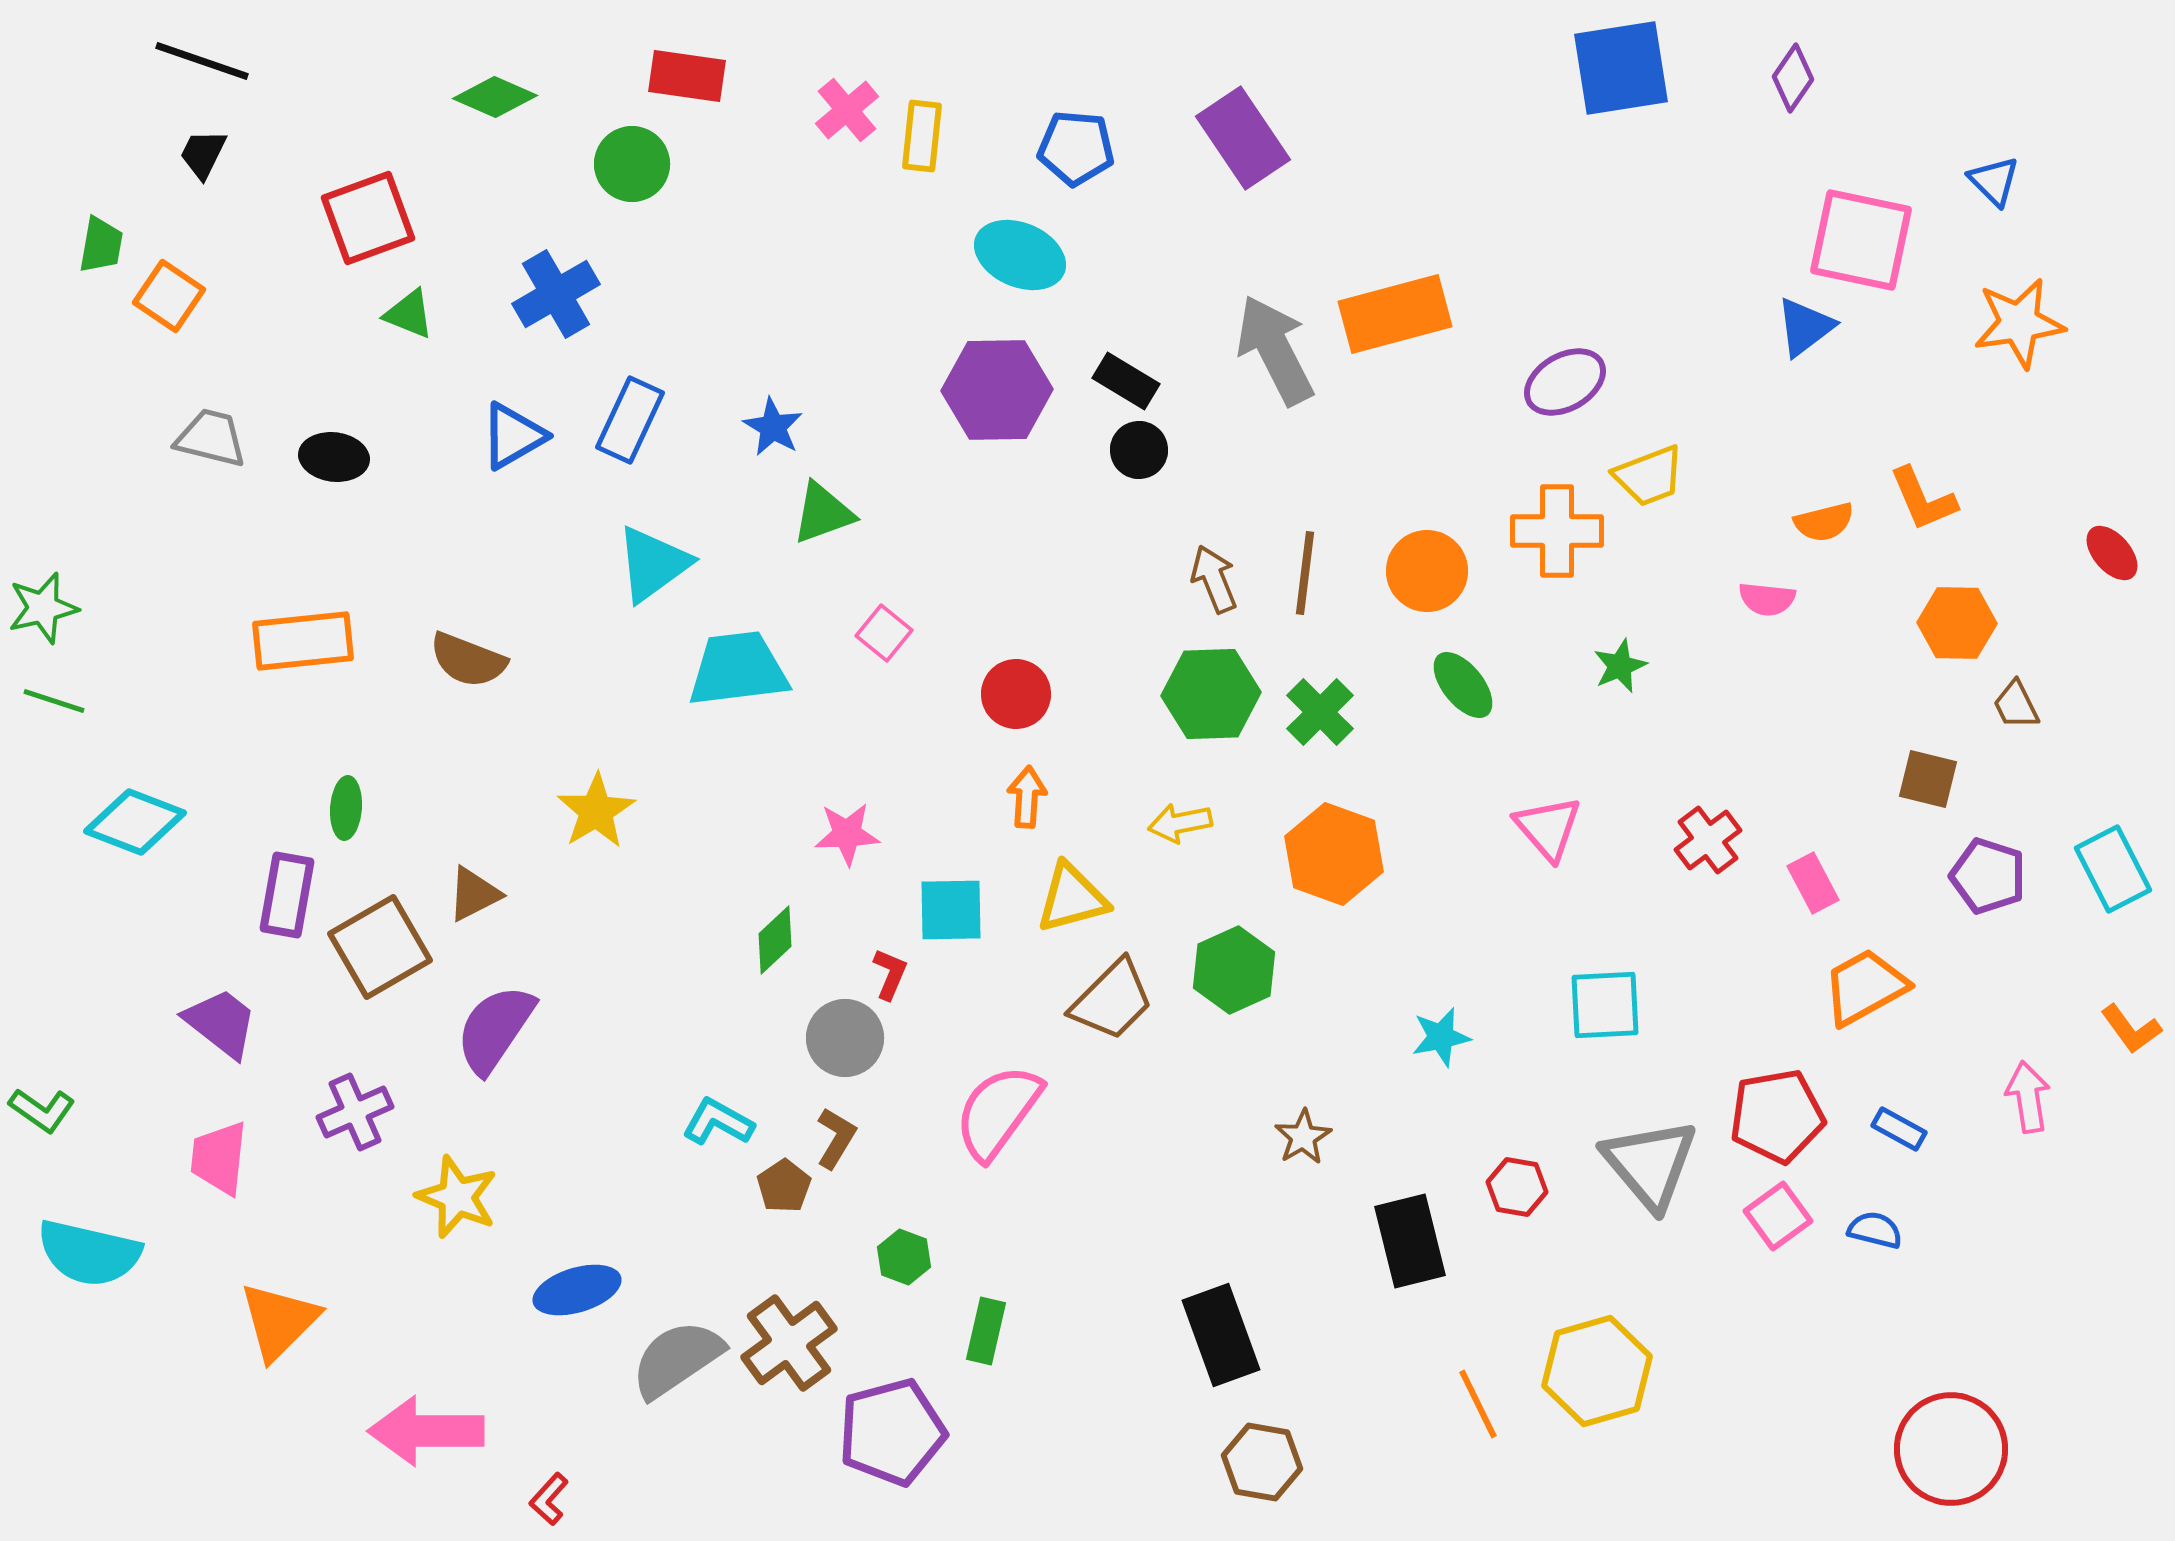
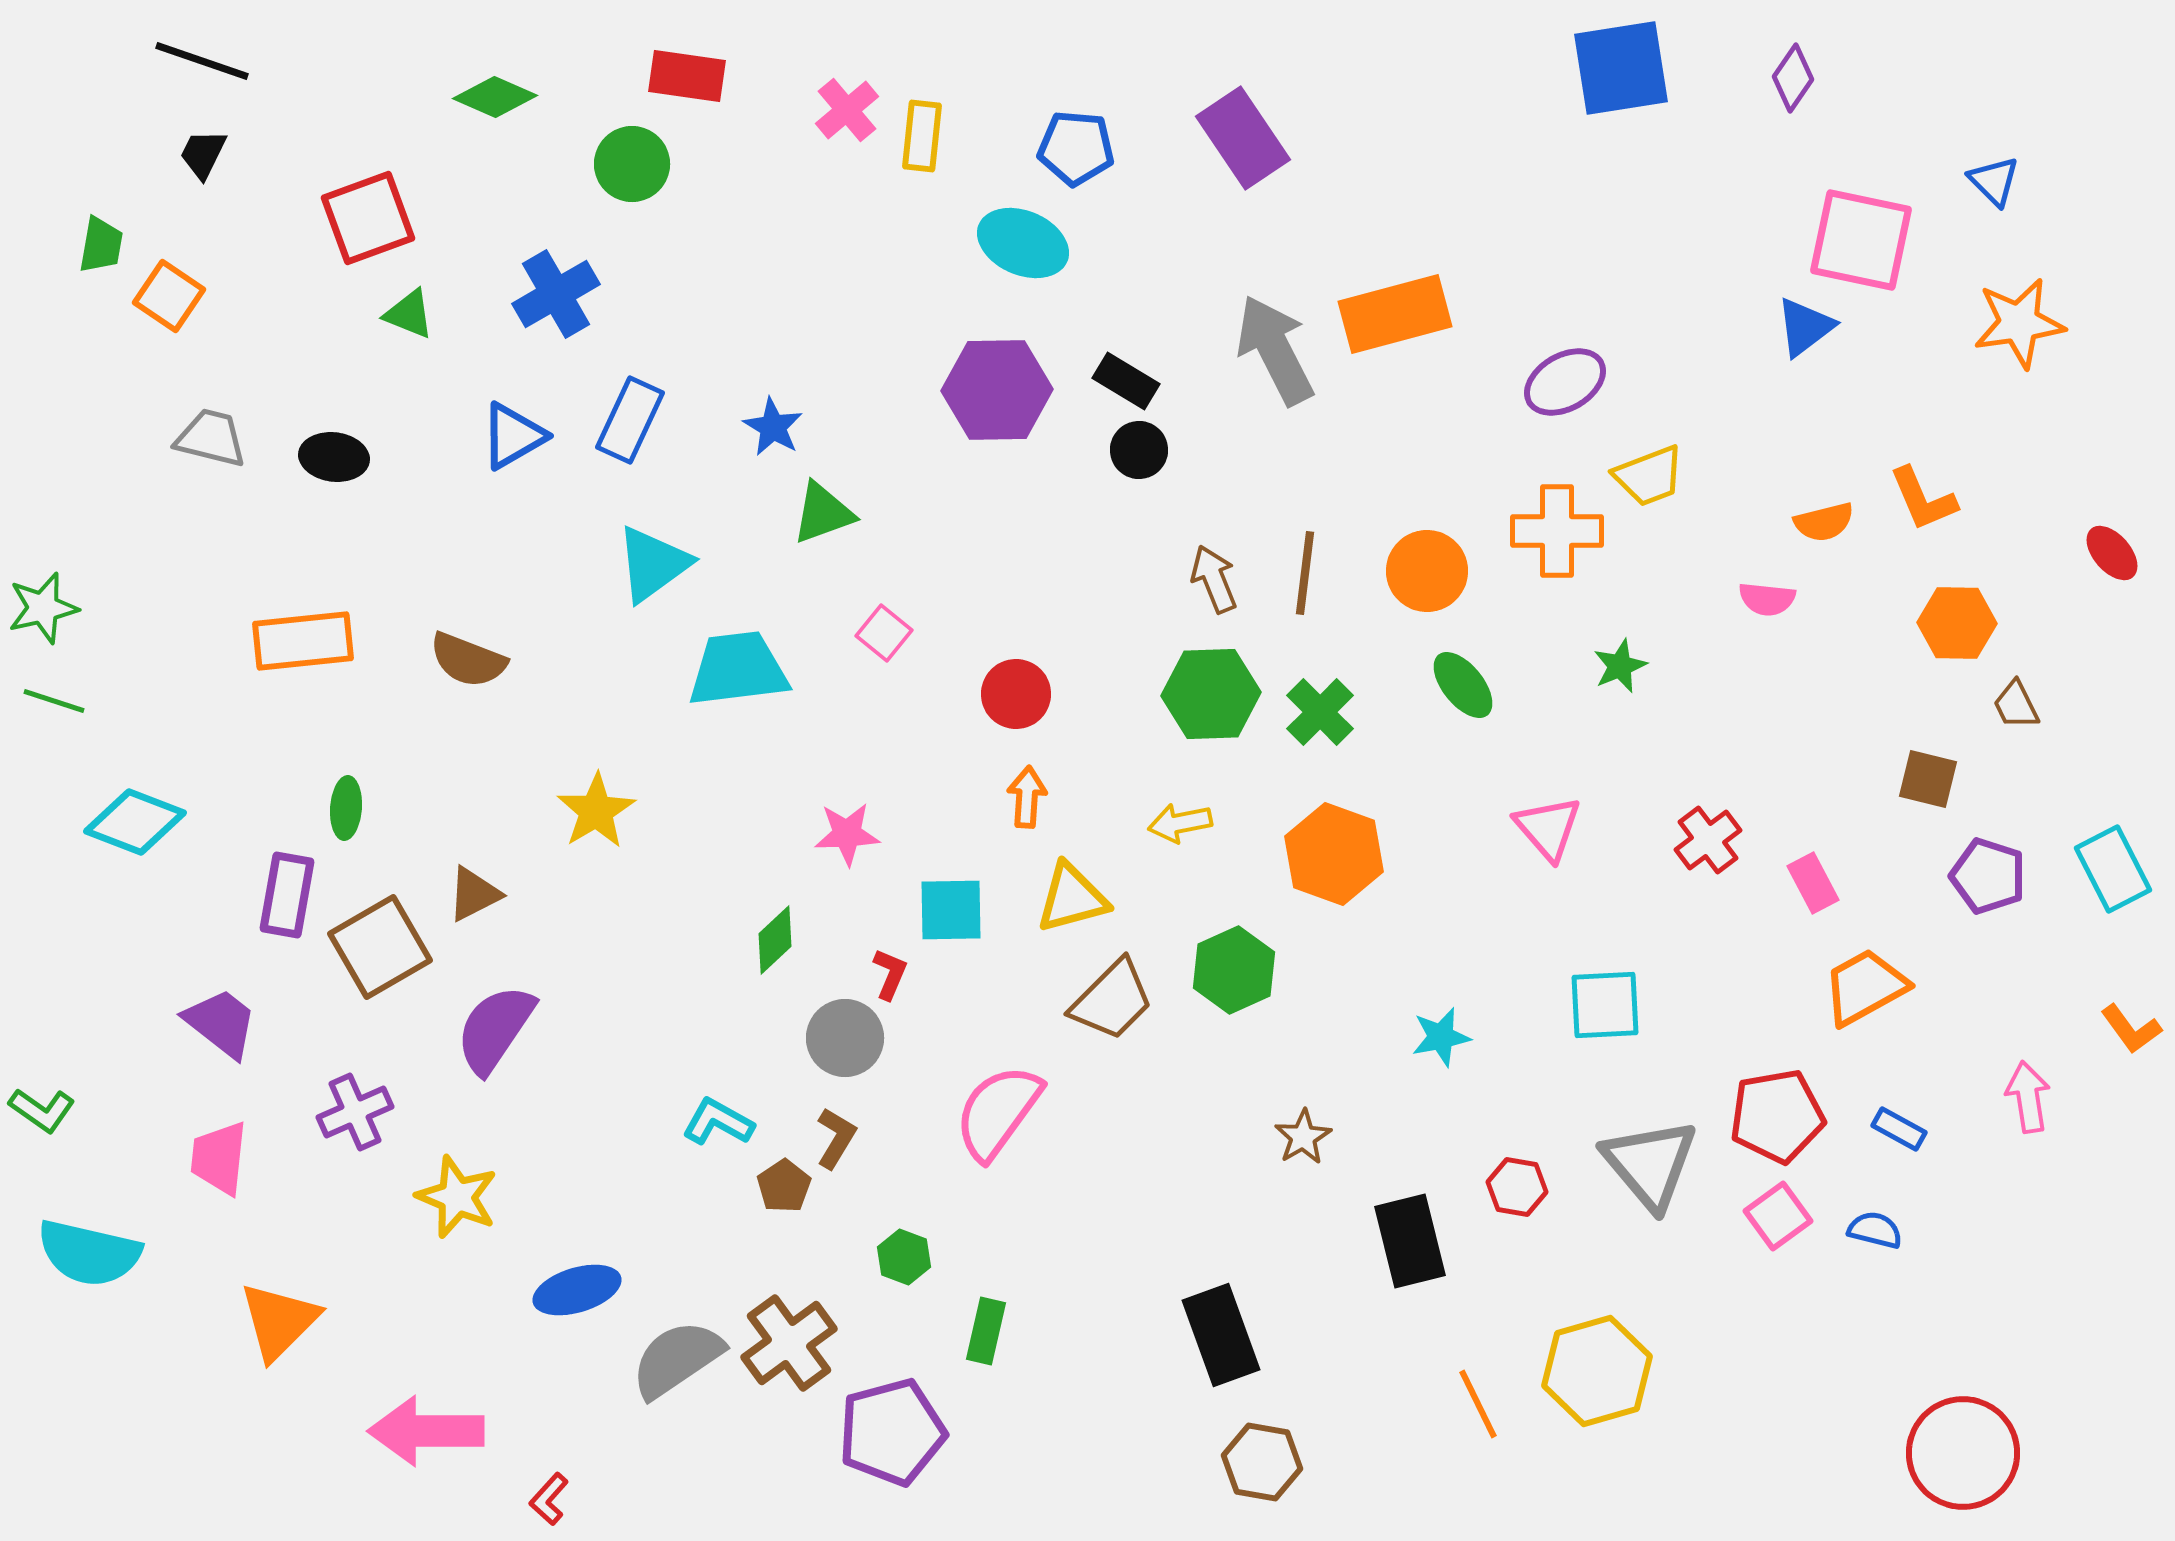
cyan ellipse at (1020, 255): moved 3 px right, 12 px up
red circle at (1951, 1449): moved 12 px right, 4 px down
